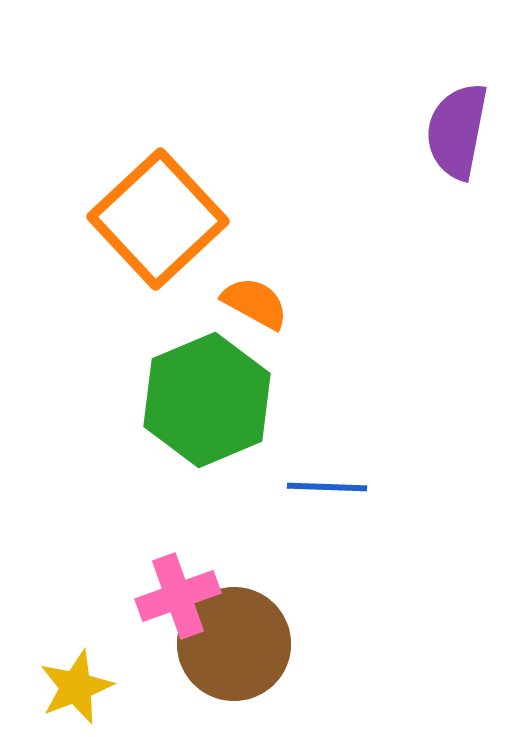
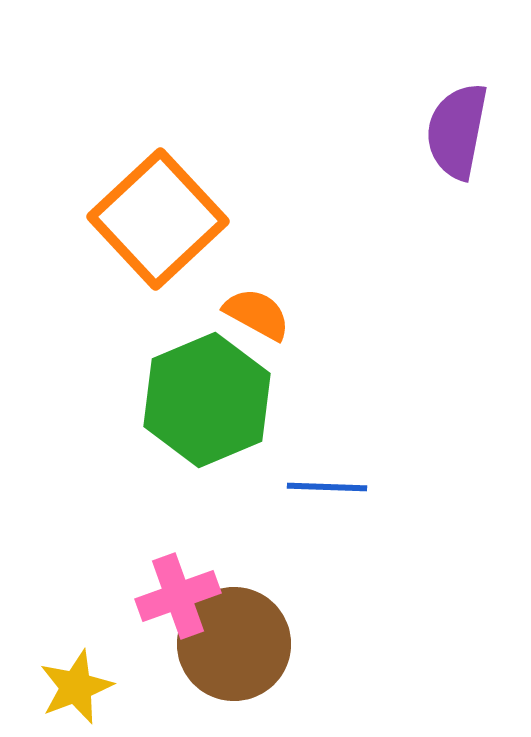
orange semicircle: moved 2 px right, 11 px down
